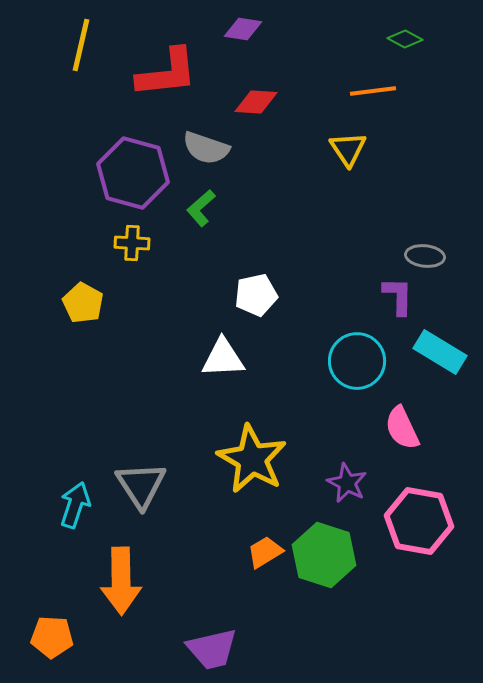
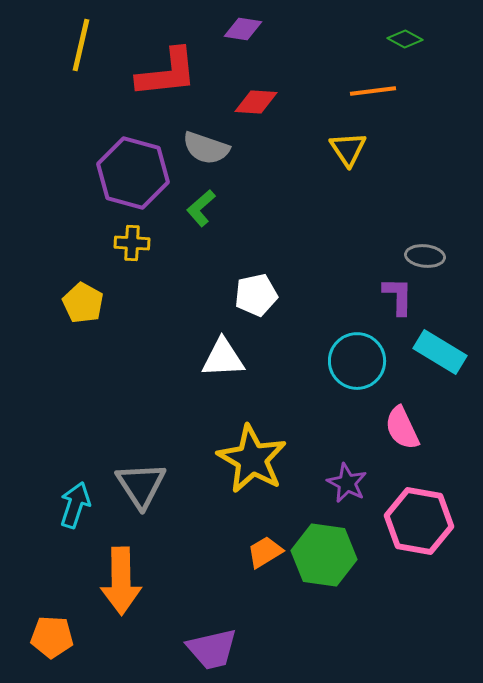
green hexagon: rotated 10 degrees counterclockwise
